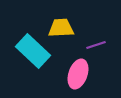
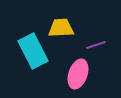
cyan rectangle: rotated 20 degrees clockwise
